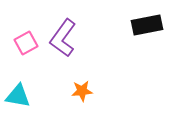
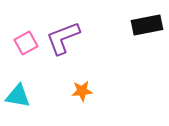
purple L-shape: rotated 33 degrees clockwise
